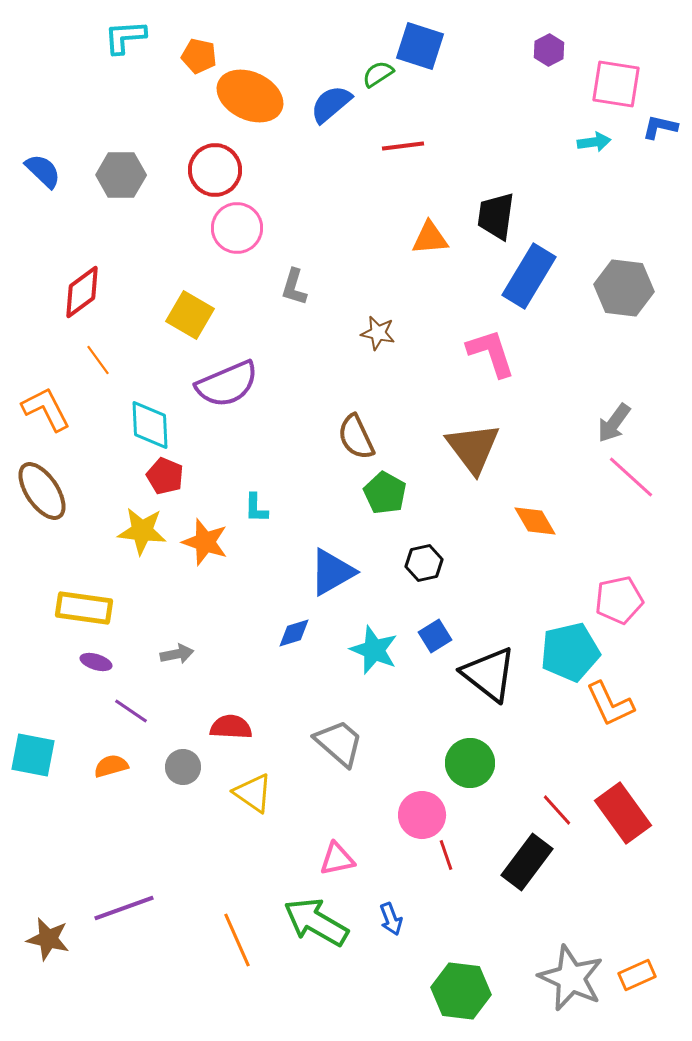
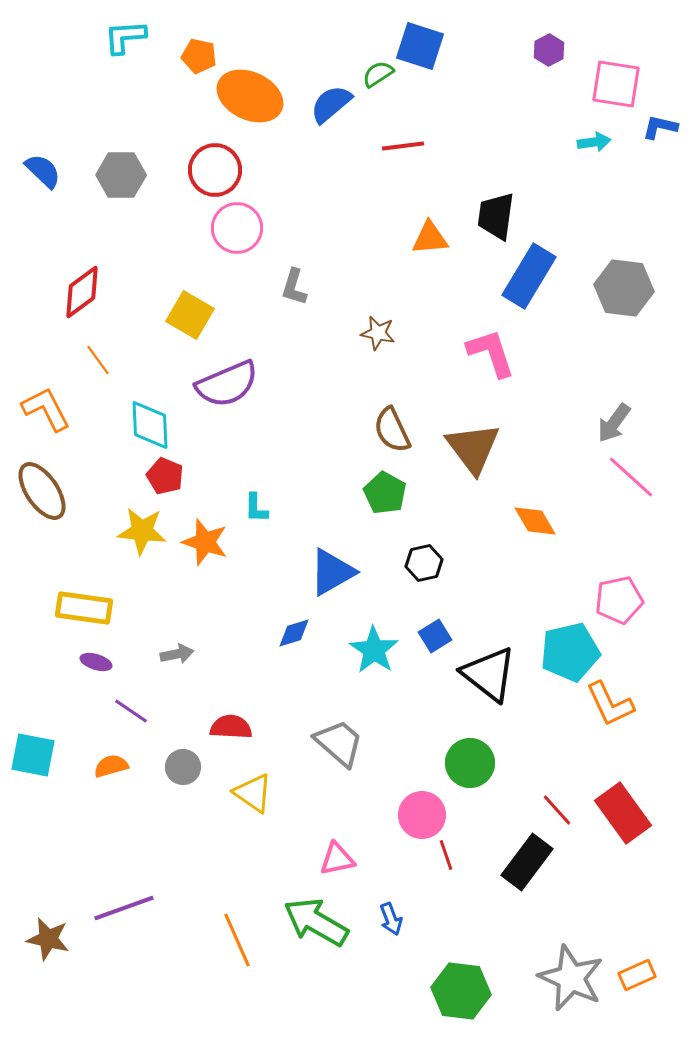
brown semicircle at (356, 437): moved 36 px right, 7 px up
cyan star at (374, 650): rotated 12 degrees clockwise
